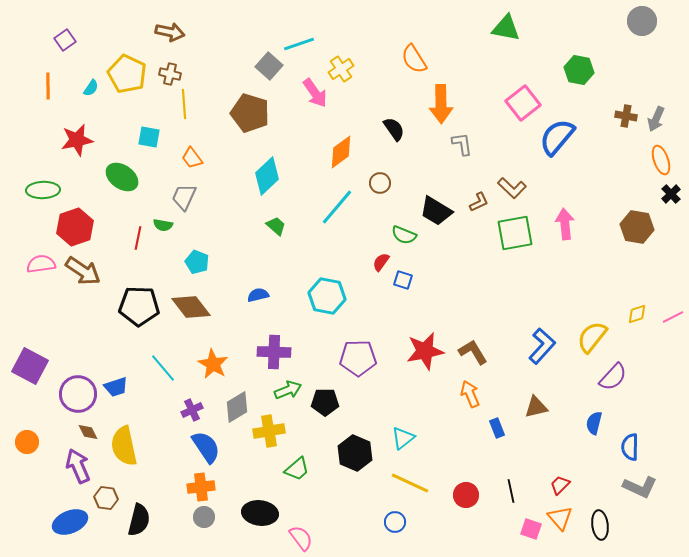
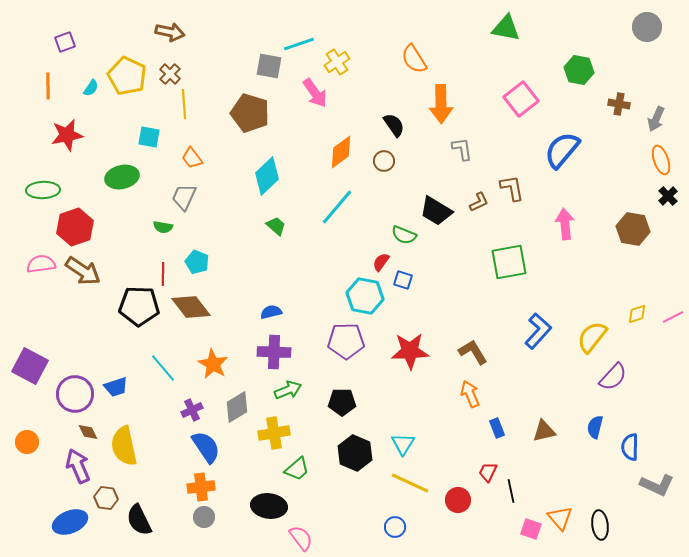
gray circle at (642, 21): moved 5 px right, 6 px down
purple square at (65, 40): moved 2 px down; rotated 15 degrees clockwise
gray square at (269, 66): rotated 32 degrees counterclockwise
yellow cross at (341, 69): moved 4 px left, 7 px up
yellow pentagon at (127, 74): moved 2 px down
brown cross at (170, 74): rotated 30 degrees clockwise
pink square at (523, 103): moved 2 px left, 4 px up
brown cross at (626, 116): moved 7 px left, 12 px up
black semicircle at (394, 129): moved 4 px up
blue semicircle at (557, 137): moved 5 px right, 13 px down
red star at (77, 140): moved 10 px left, 5 px up
gray L-shape at (462, 144): moved 5 px down
green ellipse at (122, 177): rotated 48 degrees counterclockwise
brown circle at (380, 183): moved 4 px right, 22 px up
brown L-shape at (512, 188): rotated 144 degrees counterclockwise
black cross at (671, 194): moved 3 px left, 2 px down
green semicircle at (163, 225): moved 2 px down
brown hexagon at (637, 227): moved 4 px left, 2 px down
green square at (515, 233): moved 6 px left, 29 px down
red line at (138, 238): moved 25 px right, 36 px down; rotated 10 degrees counterclockwise
blue semicircle at (258, 295): moved 13 px right, 17 px down
cyan hexagon at (327, 296): moved 38 px right
blue L-shape at (542, 346): moved 4 px left, 15 px up
red star at (425, 351): moved 15 px left; rotated 9 degrees clockwise
purple pentagon at (358, 358): moved 12 px left, 17 px up
purple circle at (78, 394): moved 3 px left
black pentagon at (325, 402): moved 17 px right
brown triangle at (536, 407): moved 8 px right, 24 px down
blue semicircle at (594, 423): moved 1 px right, 4 px down
yellow cross at (269, 431): moved 5 px right, 2 px down
cyan triangle at (403, 438): moved 6 px down; rotated 20 degrees counterclockwise
red trapezoid at (560, 485): moved 72 px left, 13 px up; rotated 20 degrees counterclockwise
gray L-shape at (640, 487): moved 17 px right, 2 px up
red circle at (466, 495): moved 8 px left, 5 px down
black ellipse at (260, 513): moved 9 px right, 7 px up
black semicircle at (139, 520): rotated 140 degrees clockwise
blue circle at (395, 522): moved 5 px down
